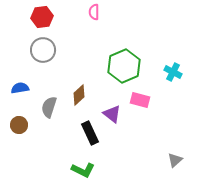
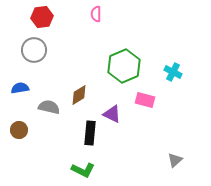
pink semicircle: moved 2 px right, 2 px down
gray circle: moved 9 px left
brown diamond: rotated 10 degrees clockwise
pink rectangle: moved 5 px right
gray semicircle: rotated 85 degrees clockwise
purple triangle: rotated 12 degrees counterclockwise
brown circle: moved 5 px down
black rectangle: rotated 30 degrees clockwise
